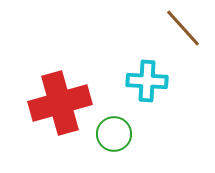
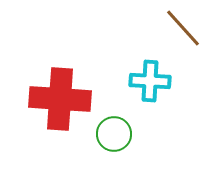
cyan cross: moved 3 px right
red cross: moved 4 px up; rotated 20 degrees clockwise
